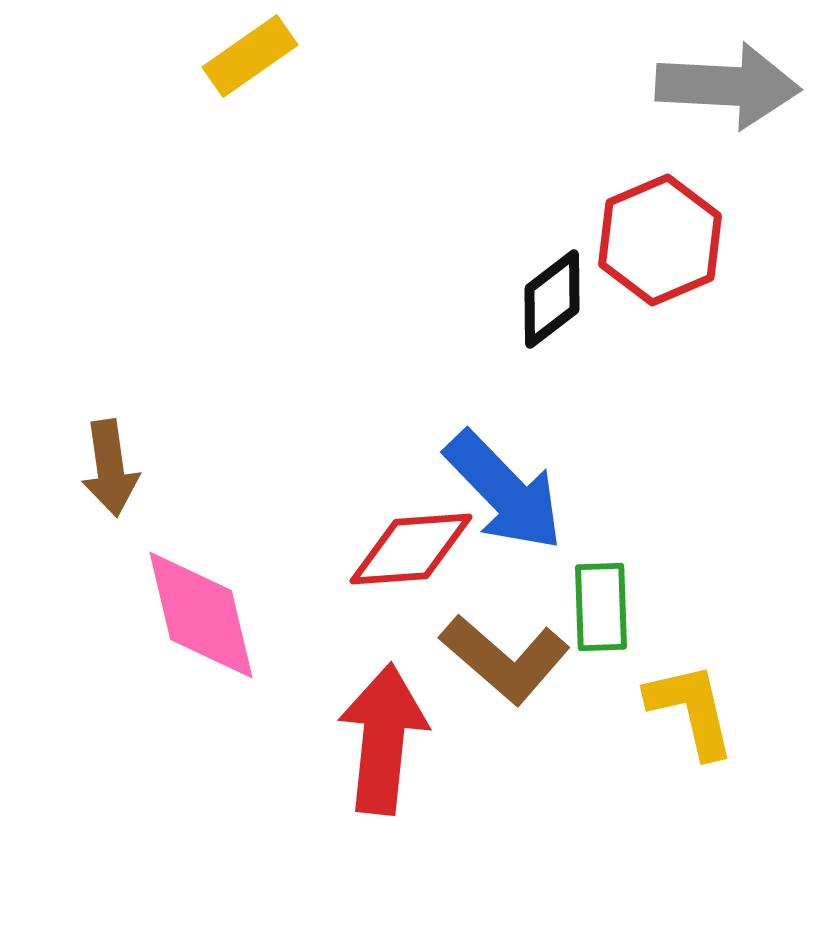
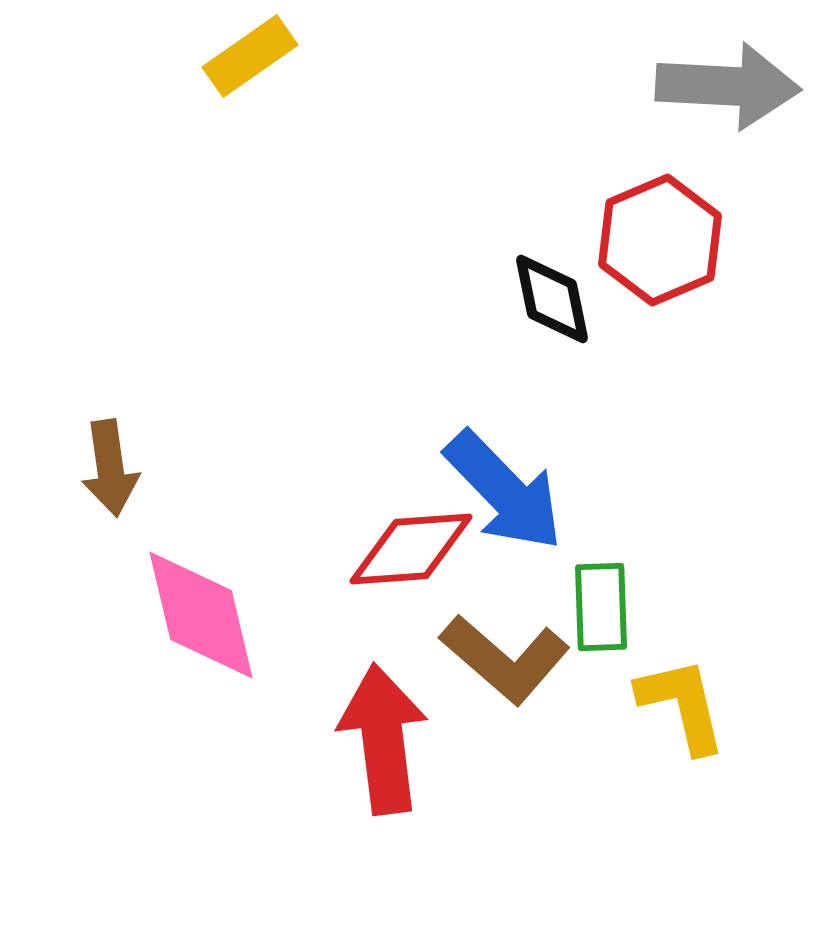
black diamond: rotated 64 degrees counterclockwise
yellow L-shape: moved 9 px left, 5 px up
red arrow: rotated 13 degrees counterclockwise
